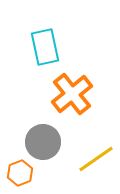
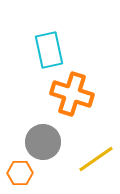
cyan rectangle: moved 4 px right, 3 px down
orange cross: rotated 33 degrees counterclockwise
orange hexagon: rotated 20 degrees clockwise
